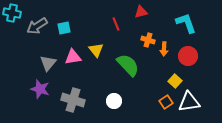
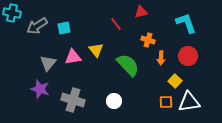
red line: rotated 16 degrees counterclockwise
orange arrow: moved 3 px left, 9 px down
orange square: rotated 32 degrees clockwise
